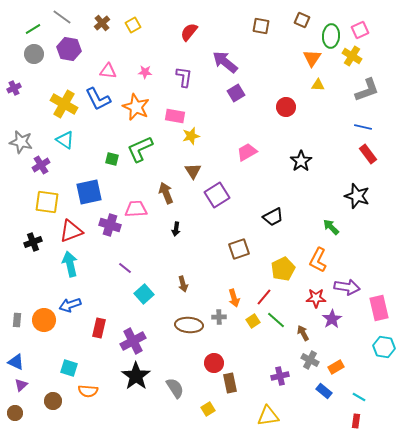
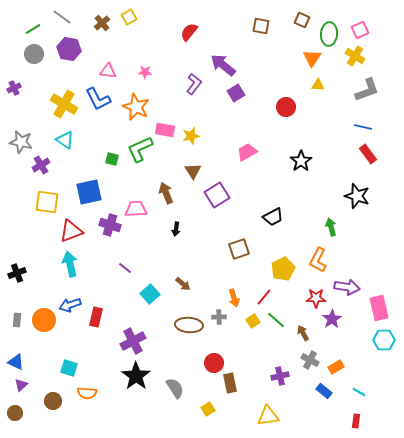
yellow square at (133, 25): moved 4 px left, 8 px up
green ellipse at (331, 36): moved 2 px left, 2 px up
yellow cross at (352, 56): moved 3 px right
purple arrow at (225, 62): moved 2 px left, 3 px down
purple L-shape at (184, 77): moved 10 px right, 7 px down; rotated 30 degrees clockwise
pink rectangle at (175, 116): moved 10 px left, 14 px down
green arrow at (331, 227): rotated 30 degrees clockwise
black cross at (33, 242): moved 16 px left, 31 px down
brown arrow at (183, 284): rotated 35 degrees counterclockwise
cyan square at (144, 294): moved 6 px right
red rectangle at (99, 328): moved 3 px left, 11 px up
cyan hexagon at (384, 347): moved 7 px up; rotated 10 degrees counterclockwise
orange semicircle at (88, 391): moved 1 px left, 2 px down
cyan line at (359, 397): moved 5 px up
